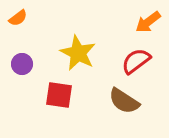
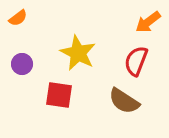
red semicircle: rotated 32 degrees counterclockwise
